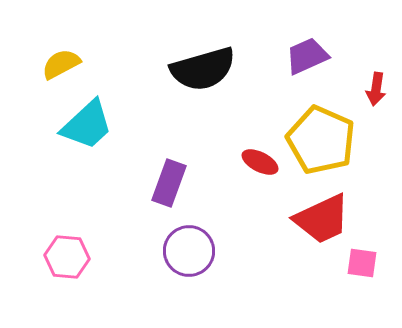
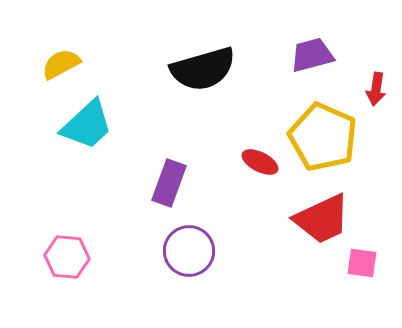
purple trapezoid: moved 5 px right, 1 px up; rotated 9 degrees clockwise
yellow pentagon: moved 2 px right, 3 px up
